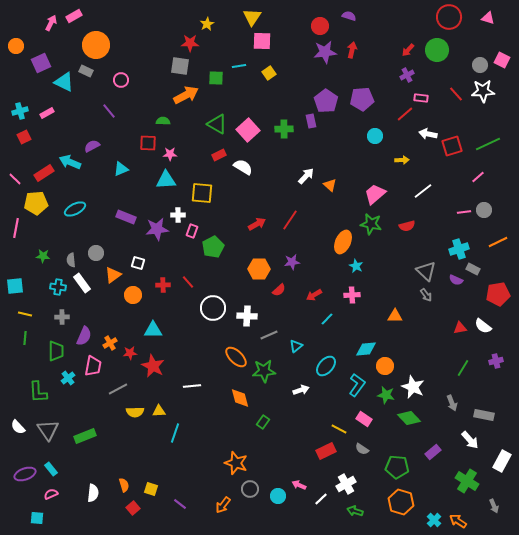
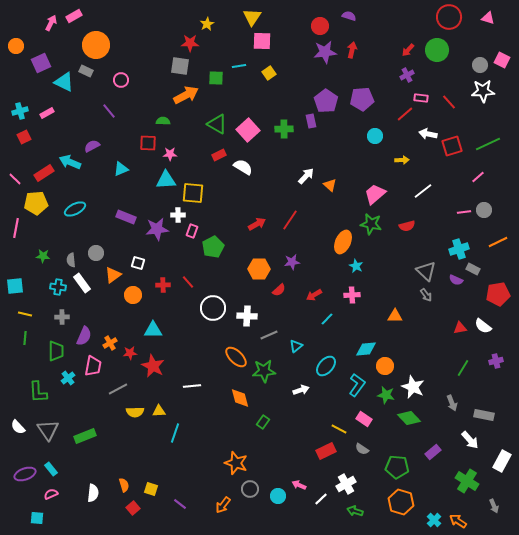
red line at (456, 94): moved 7 px left, 8 px down
yellow square at (202, 193): moved 9 px left
